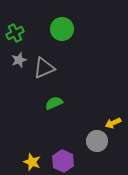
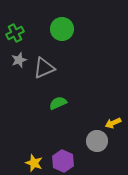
green semicircle: moved 4 px right
yellow star: moved 2 px right, 1 px down
